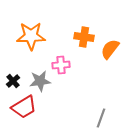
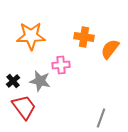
gray star: rotated 20 degrees clockwise
red trapezoid: rotated 96 degrees counterclockwise
